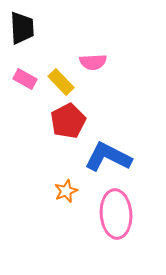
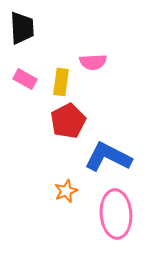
yellow rectangle: rotated 52 degrees clockwise
